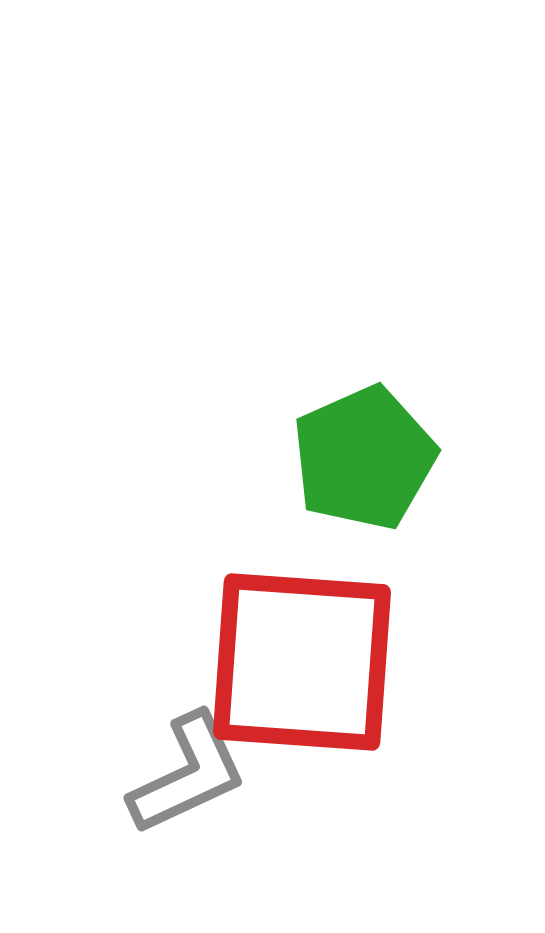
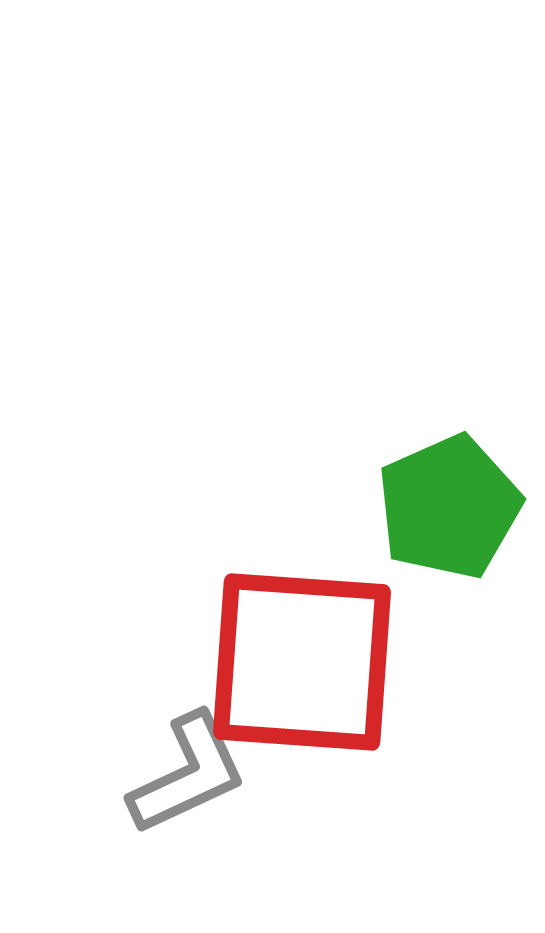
green pentagon: moved 85 px right, 49 px down
